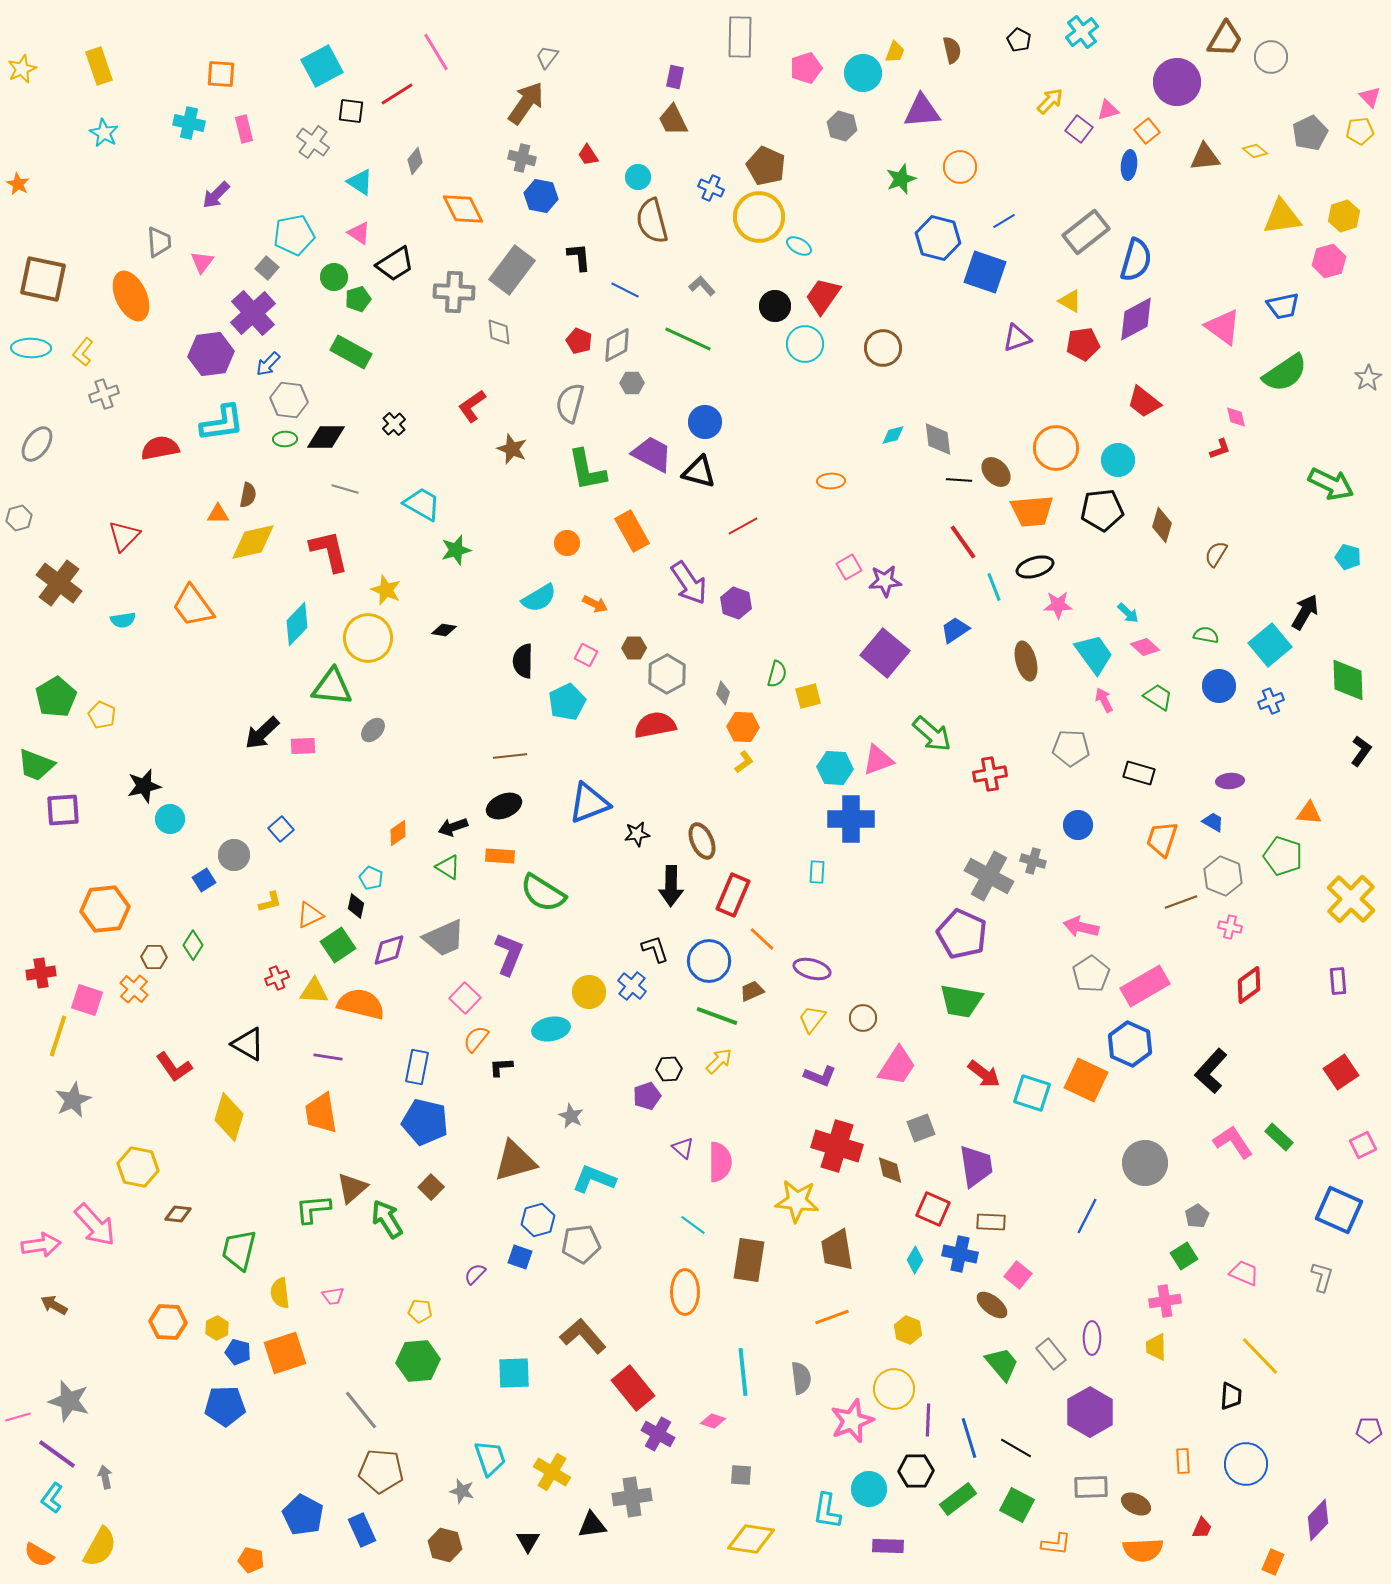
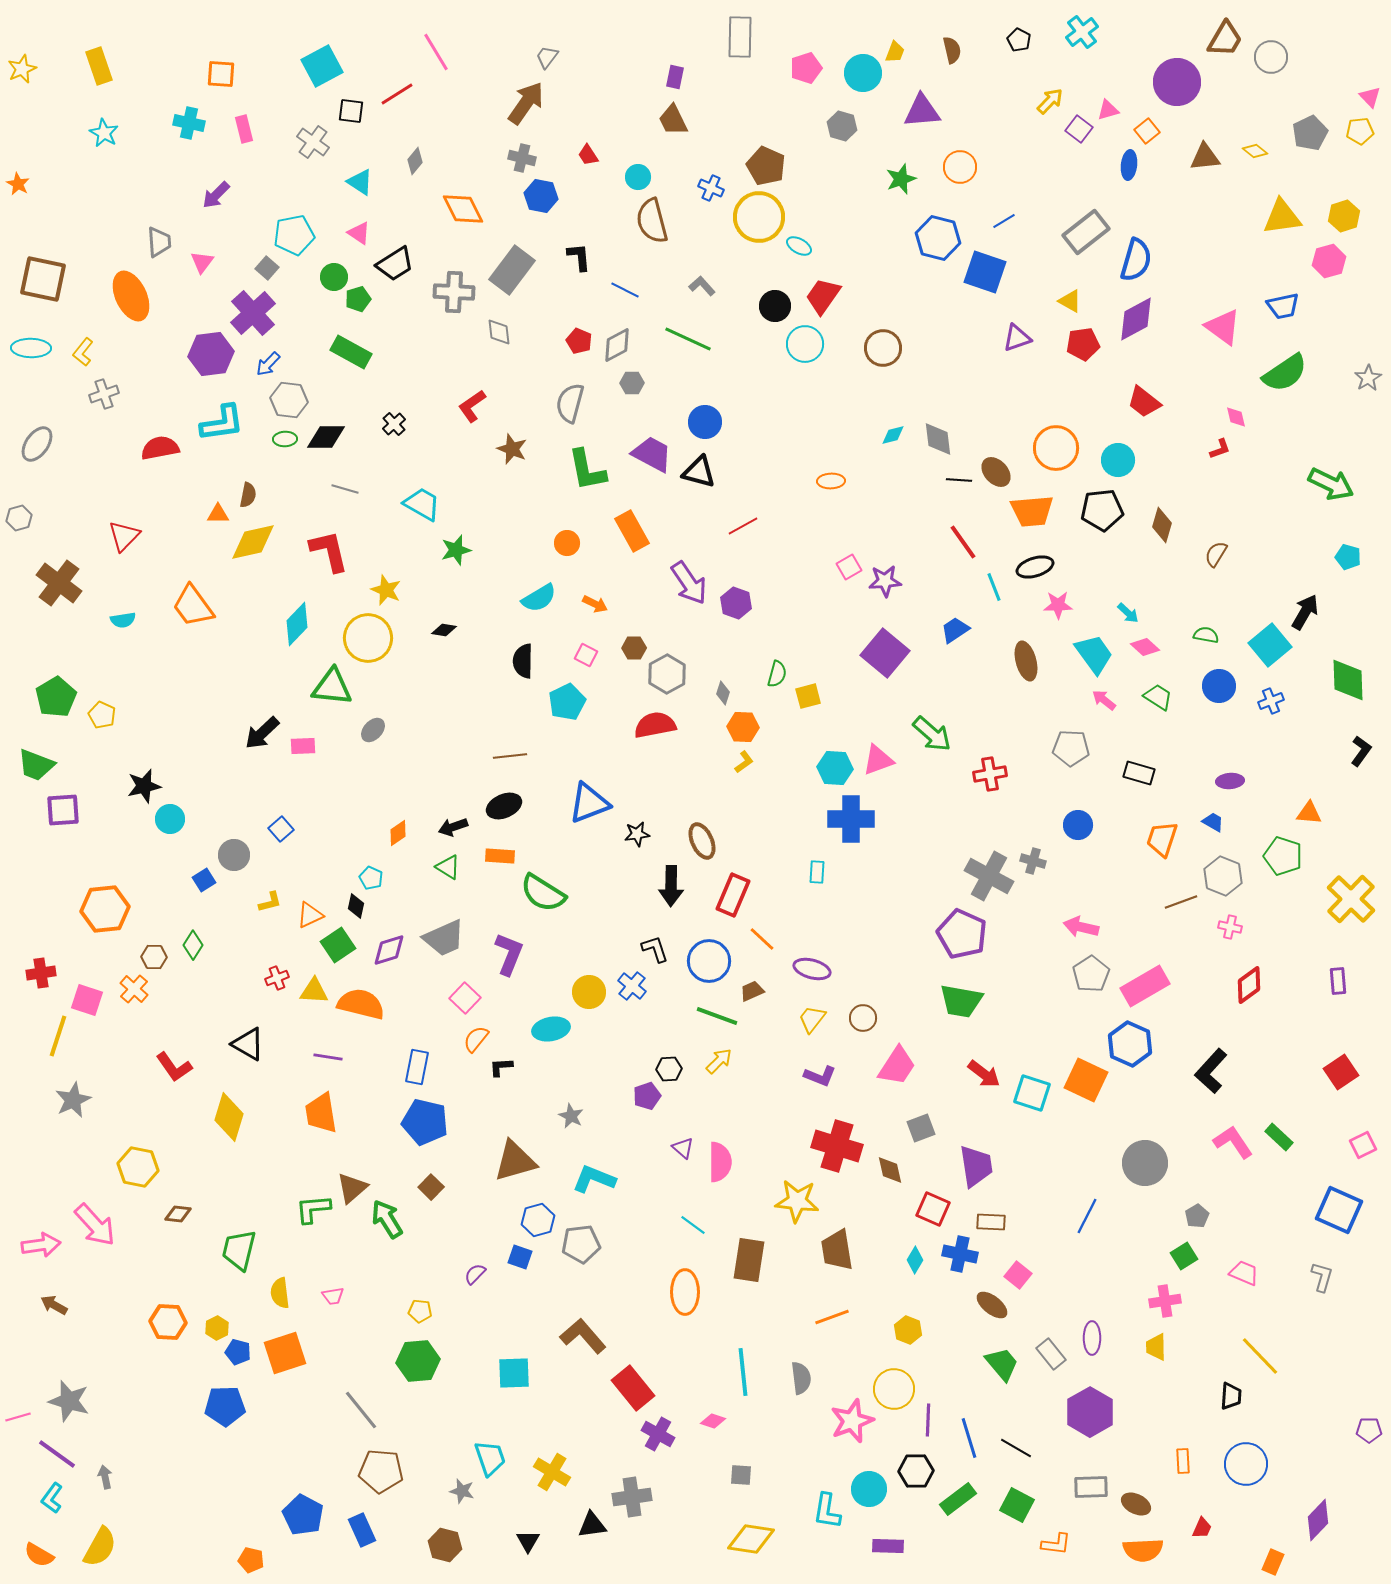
pink arrow at (1104, 700): rotated 25 degrees counterclockwise
